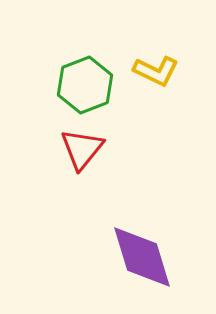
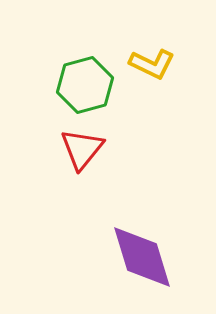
yellow L-shape: moved 4 px left, 7 px up
green hexagon: rotated 6 degrees clockwise
